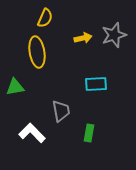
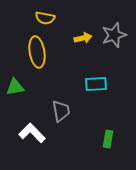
yellow semicircle: rotated 78 degrees clockwise
green rectangle: moved 19 px right, 6 px down
